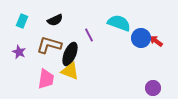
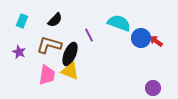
black semicircle: rotated 21 degrees counterclockwise
pink trapezoid: moved 1 px right, 4 px up
